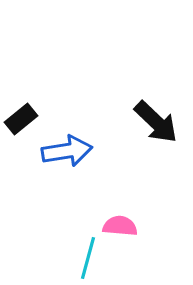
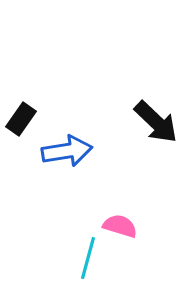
black rectangle: rotated 16 degrees counterclockwise
pink semicircle: rotated 12 degrees clockwise
